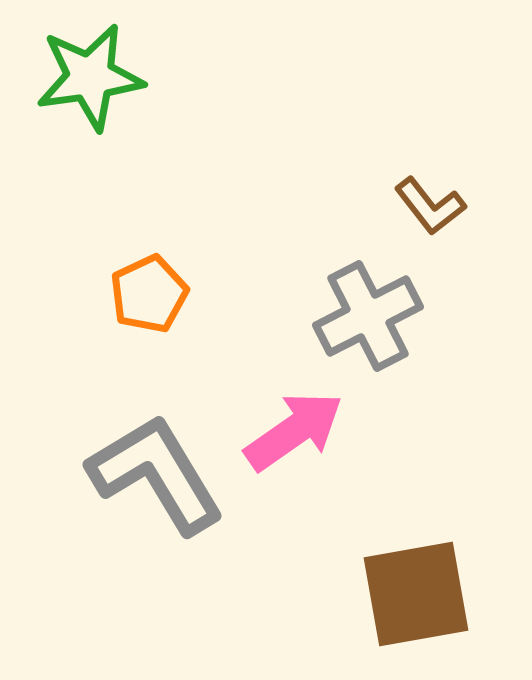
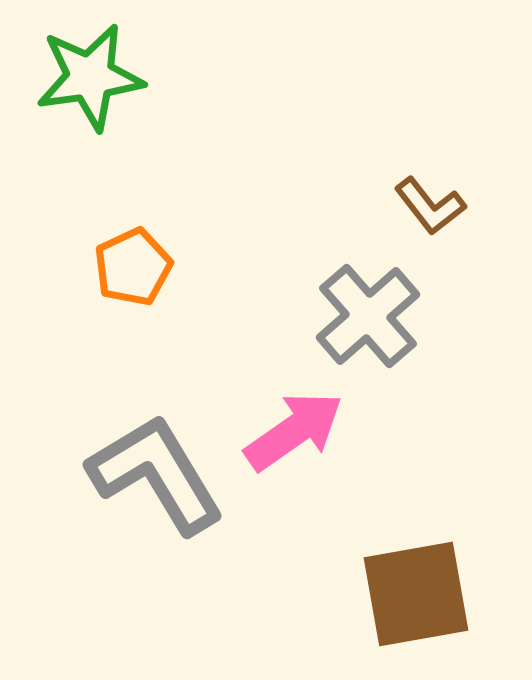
orange pentagon: moved 16 px left, 27 px up
gray cross: rotated 14 degrees counterclockwise
